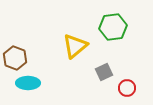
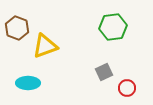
yellow triangle: moved 30 px left; rotated 20 degrees clockwise
brown hexagon: moved 2 px right, 30 px up
